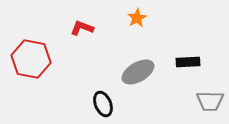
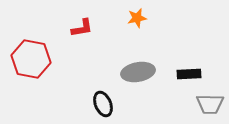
orange star: rotated 18 degrees clockwise
red L-shape: rotated 150 degrees clockwise
black rectangle: moved 1 px right, 12 px down
gray ellipse: rotated 20 degrees clockwise
gray trapezoid: moved 3 px down
